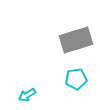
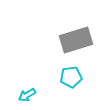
cyan pentagon: moved 5 px left, 2 px up
